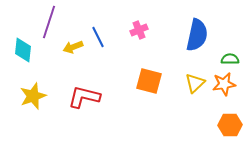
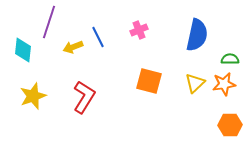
red L-shape: rotated 108 degrees clockwise
